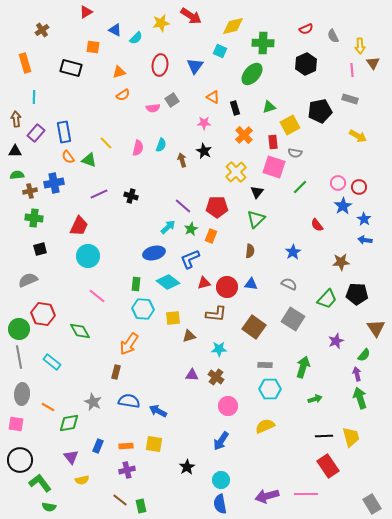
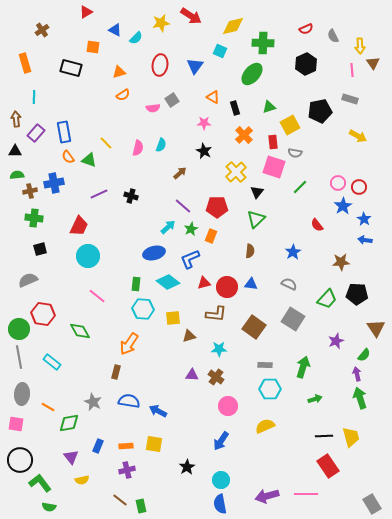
brown arrow at (182, 160): moved 2 px left, 13 px down; rotated 64 degrees clockwise
